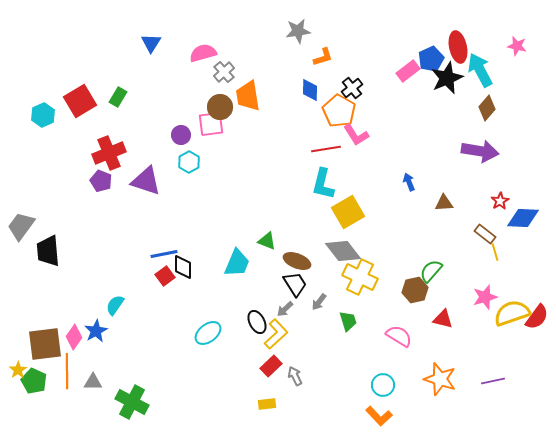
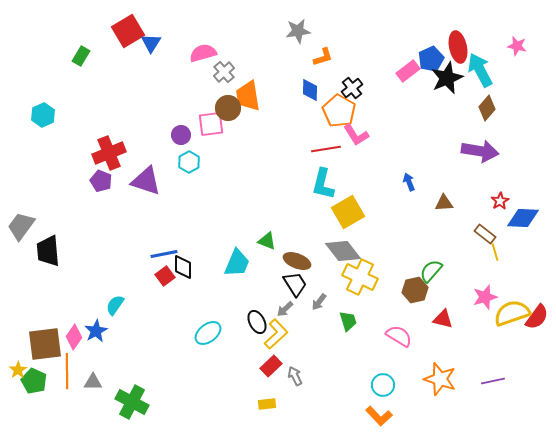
green rectangle at (118, 97): moved 37 px left, 41 px up
red square at (80, 101): moved 48 px right, 70 px up
brown circle at (220, 107): moved 8 px right, 1 px down
